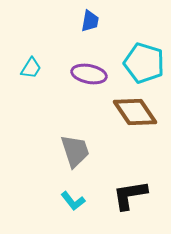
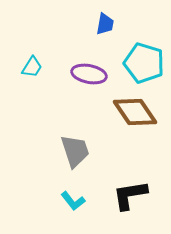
blue trapezoid: moved 15 px right, 3 px down
cyan trapezoid: moved 1 px right, 1 px up
